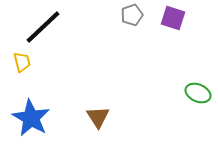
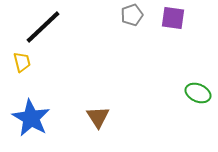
purple square: rotated 10 degrees counterclockwise
